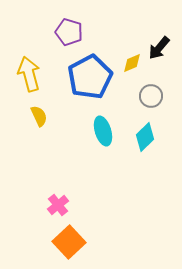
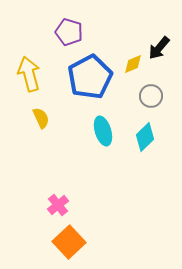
yellow diamond: moved 1 px right, 1 px down
yellow semicircle: moved 2 px right, 2 px down
